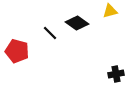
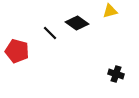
black cross: rotated 28 degrees clockwise
